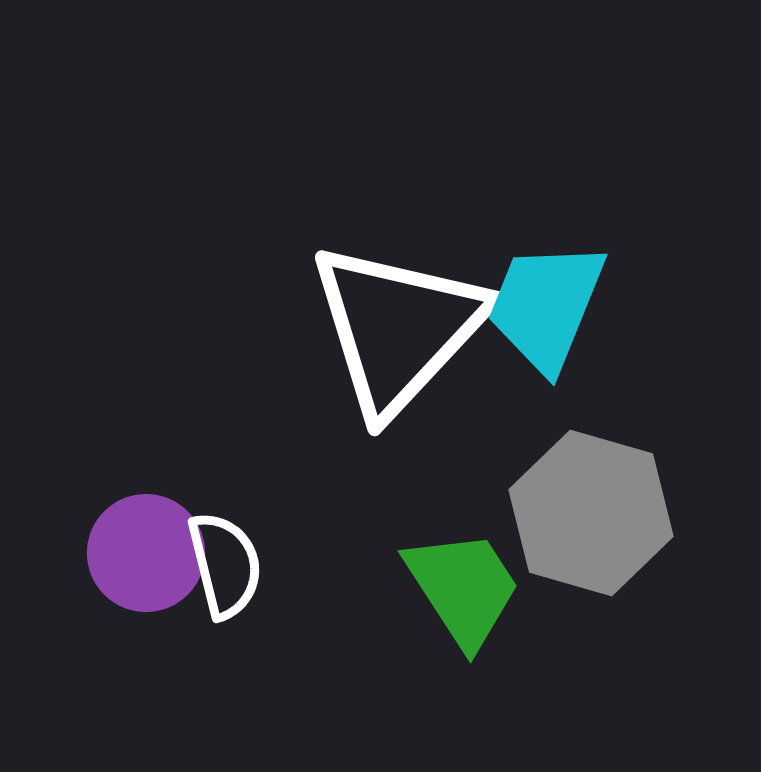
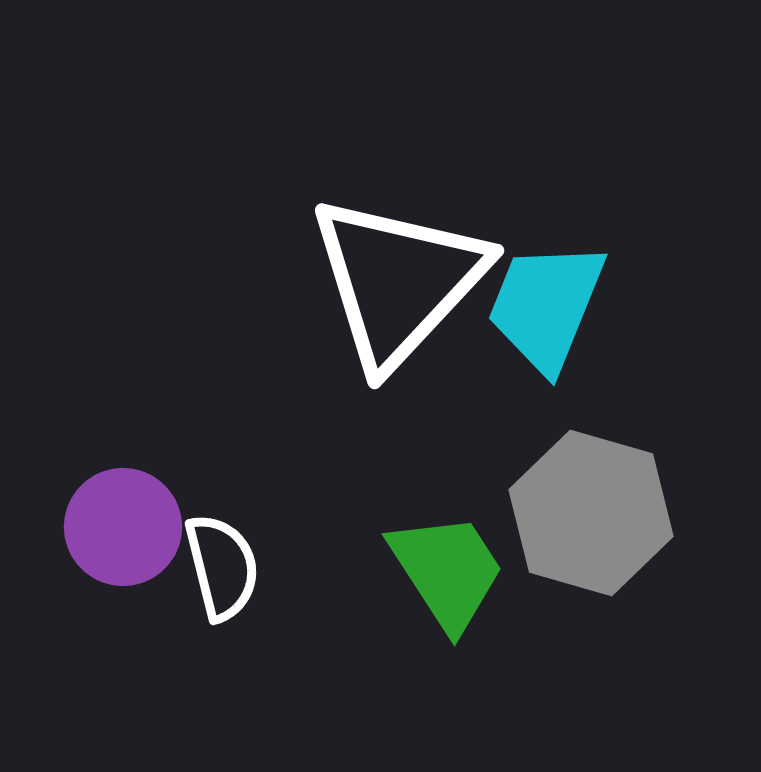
white triangle: moved 47 px up
purple circle: moved 23 px left, 26 px up
white semicircle: moved 3 px left, 2 px down
green trapezoid: moved 16 px left, 17 px up
